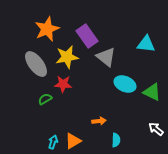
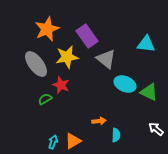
gray triangle: moved 2 px down
red star: moved 2 px left, 1 px down; rotated 18 degrees clockwise
green triangle: moved 3 px left
cyan semicircle: moved 5 px up
